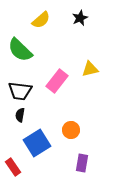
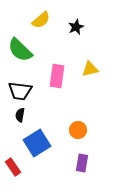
black star: moved 4 px left, 9 px down
pink rectangle: moved 5 px up; rotated 30 degrees counterclockwise
orange circle: moved 7 px right
